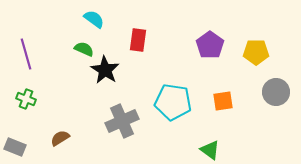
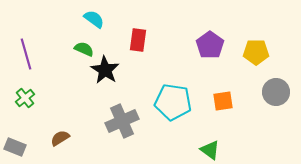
green cross: moved 1 px left, 1 px up; rotated 30 degrees clockwise
